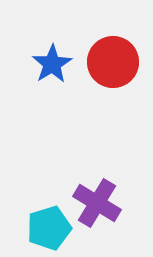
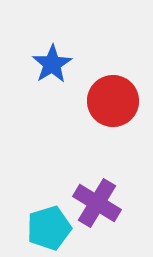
red circle: moved 39 px down
